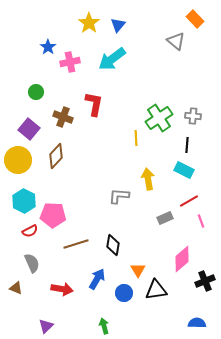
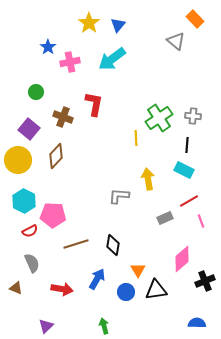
blue circle: moved 2 px right, 1 px up
